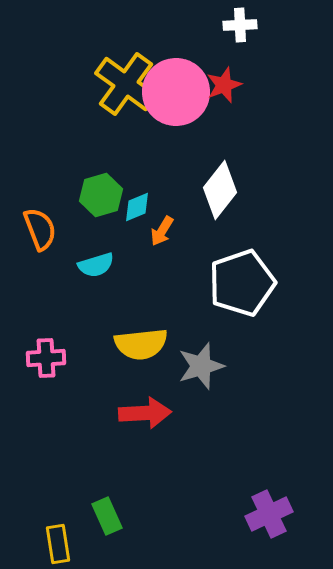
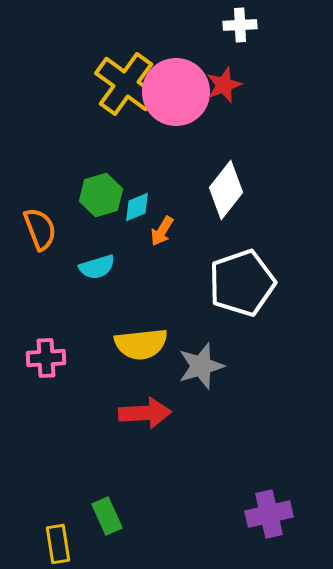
white diamond: moved 6 px right
cyan semicircle: moved 1 px right, 2 px down
purple cross: rotated 12 degrees clockwise
